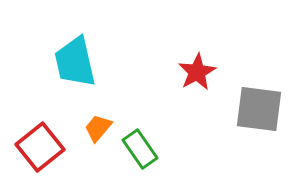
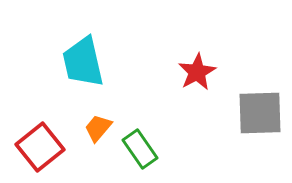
cyan trapezoid: moved 8 px right
gray square: moved 1 px right, 4 px down; rotated 9 degrees counterclockwise
